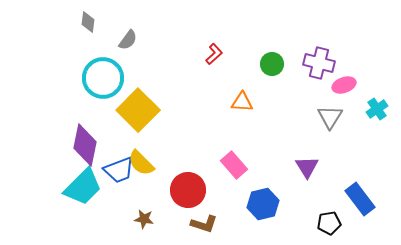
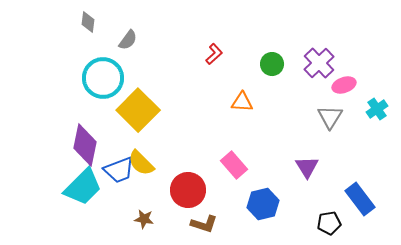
purple cross: rotated 32 degrees clockwise
